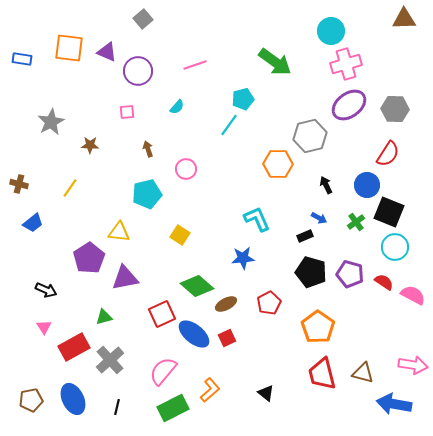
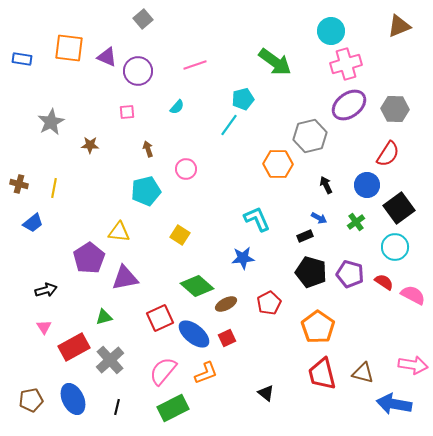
brown triangle at (404, 19): moved 5 px left, 7 px down; rotated 20 degrees counterclockwise
purple triangle at (107, 52): moved 5 px down
yellow line at (70, 188): moved 16 px left; rotated 24 degrees counterclockwise
cyan pentagon at (147, 194): moved 1 px left, 3 px up
black square at (389, 212): moved 10 px right, 4 px up; rotated 32 degrees clockwise
black arrow at (46, 290): rotated 40 degrees counterclockwise
red square at (162, 314): moved 2 px left, 4 px down
orange L-shape at (210, 390): moved 4 px left, 17 px up; rotated 20 degrees clockwise
